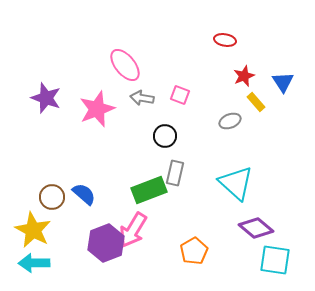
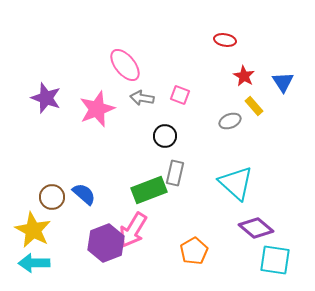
red star: rotated 20 degrees counterclockwise
yellow rectangle: moved 2 px left, 4 px down
